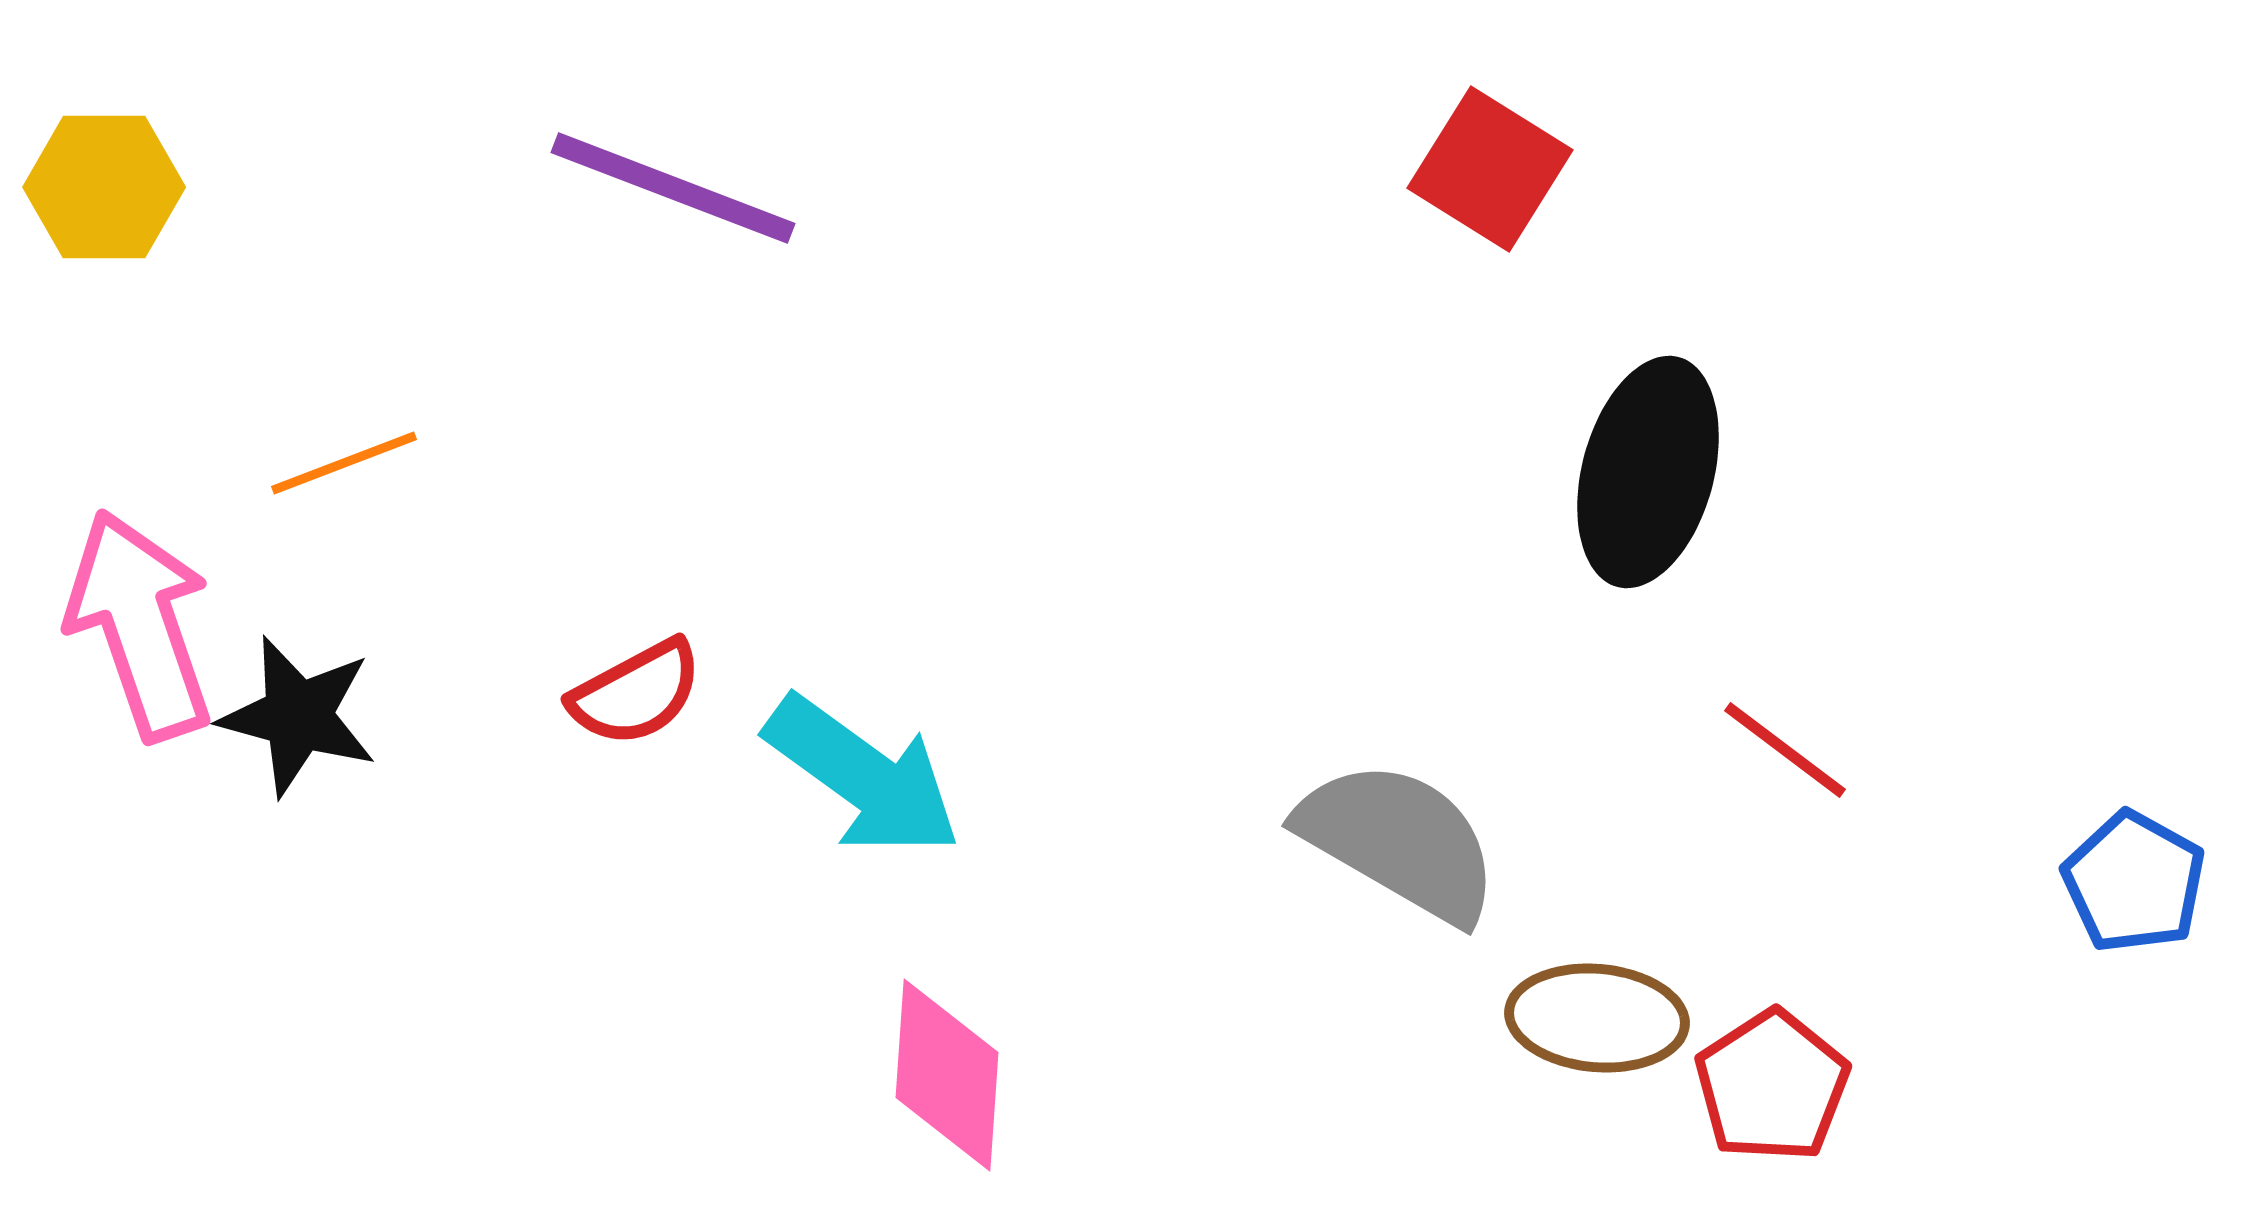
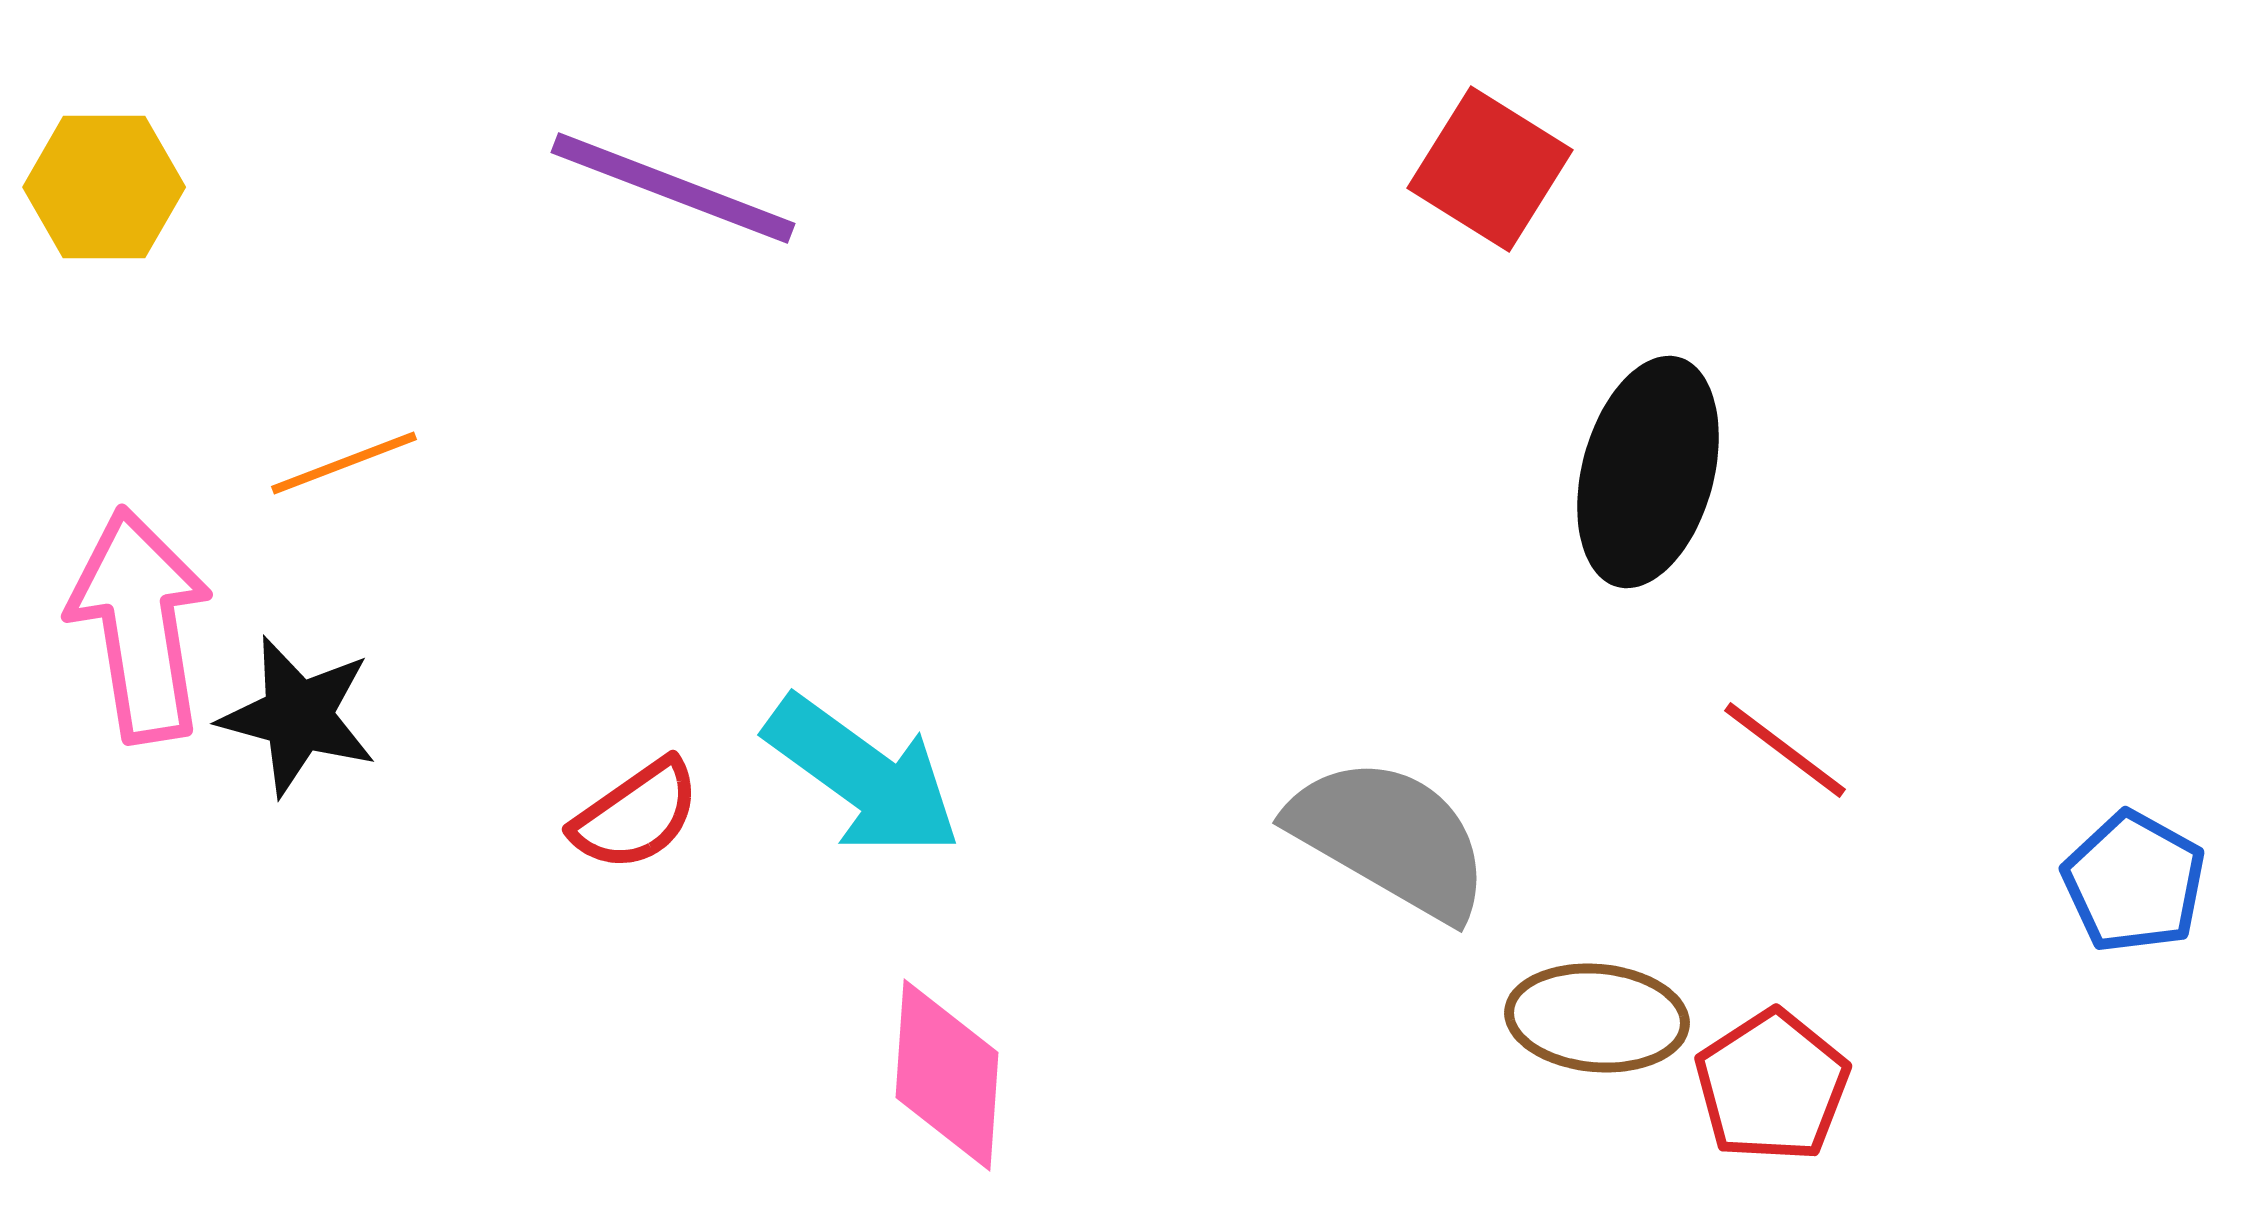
pink arrow: rotated 10 degrees clockwise
red semicircle: moved 122 px down; rotated 7 degrees counterclockwise
gray semicircle: moved 9 px left, 3 px up
